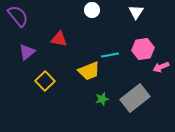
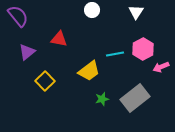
pink hexagon: rotated 20 degrees counterclockwise
cyan line: moved 5 px right, 1 px up
yellow trapezoid: rotated 15 degrees counterclockwise
